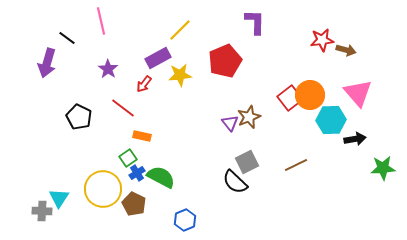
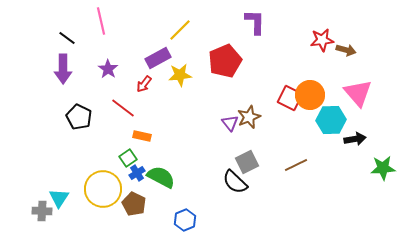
purple arrow: moved 16 px right, 6 px down; rotated 16 degrees counterclockwise
red square: rotated 25 degrees counterclockwise
